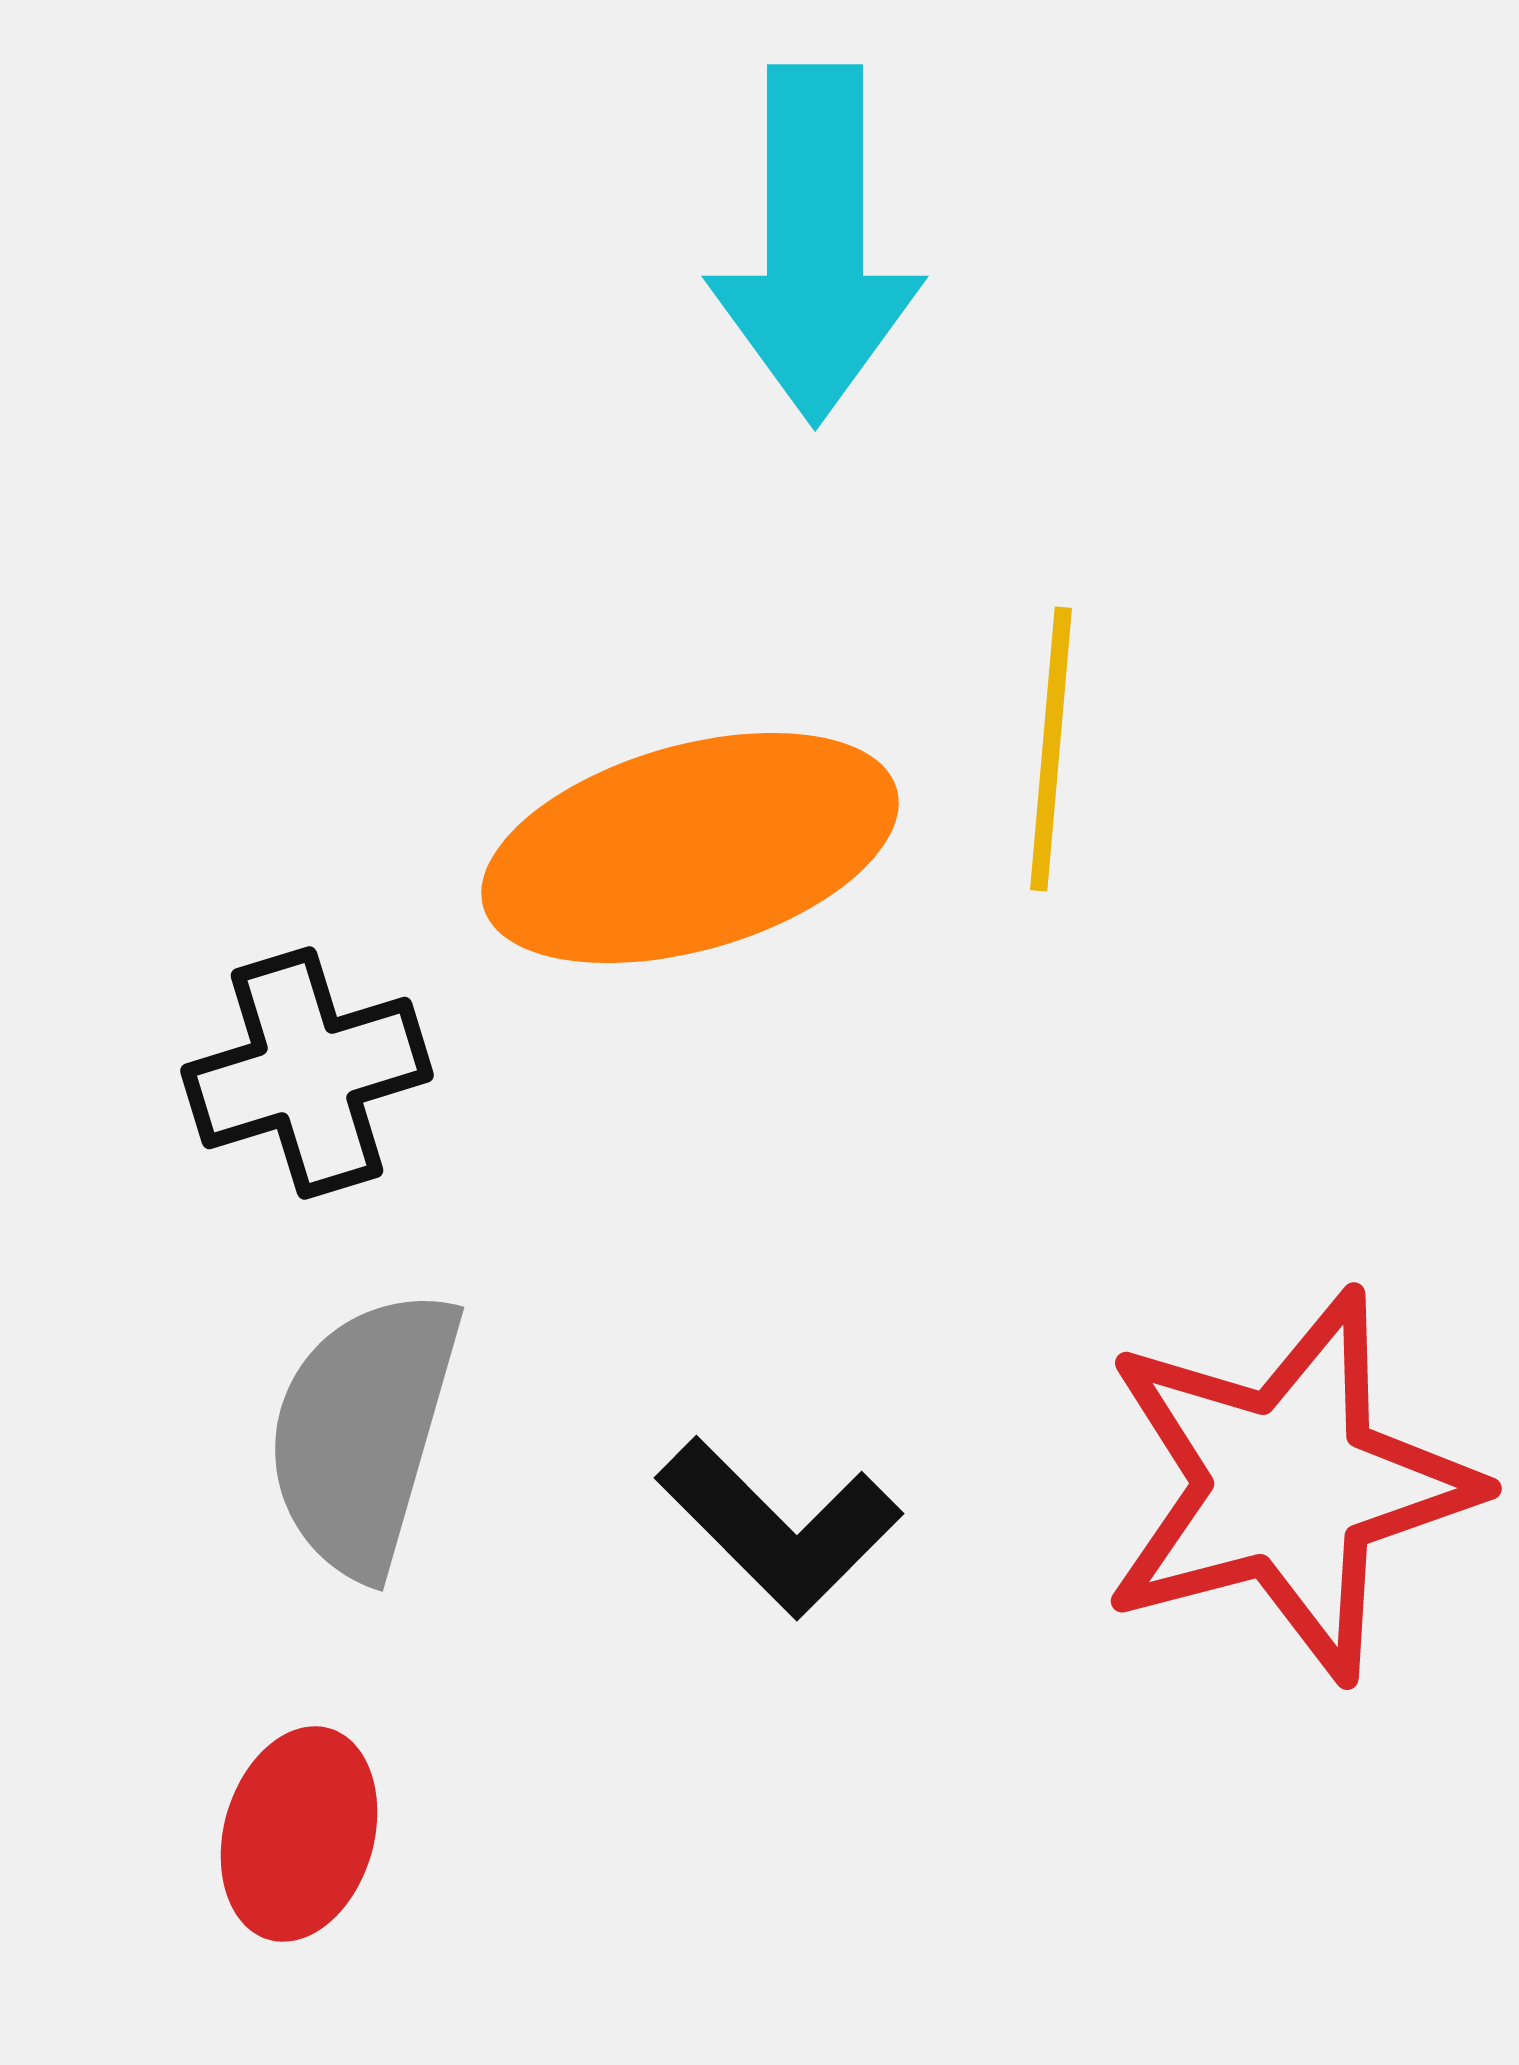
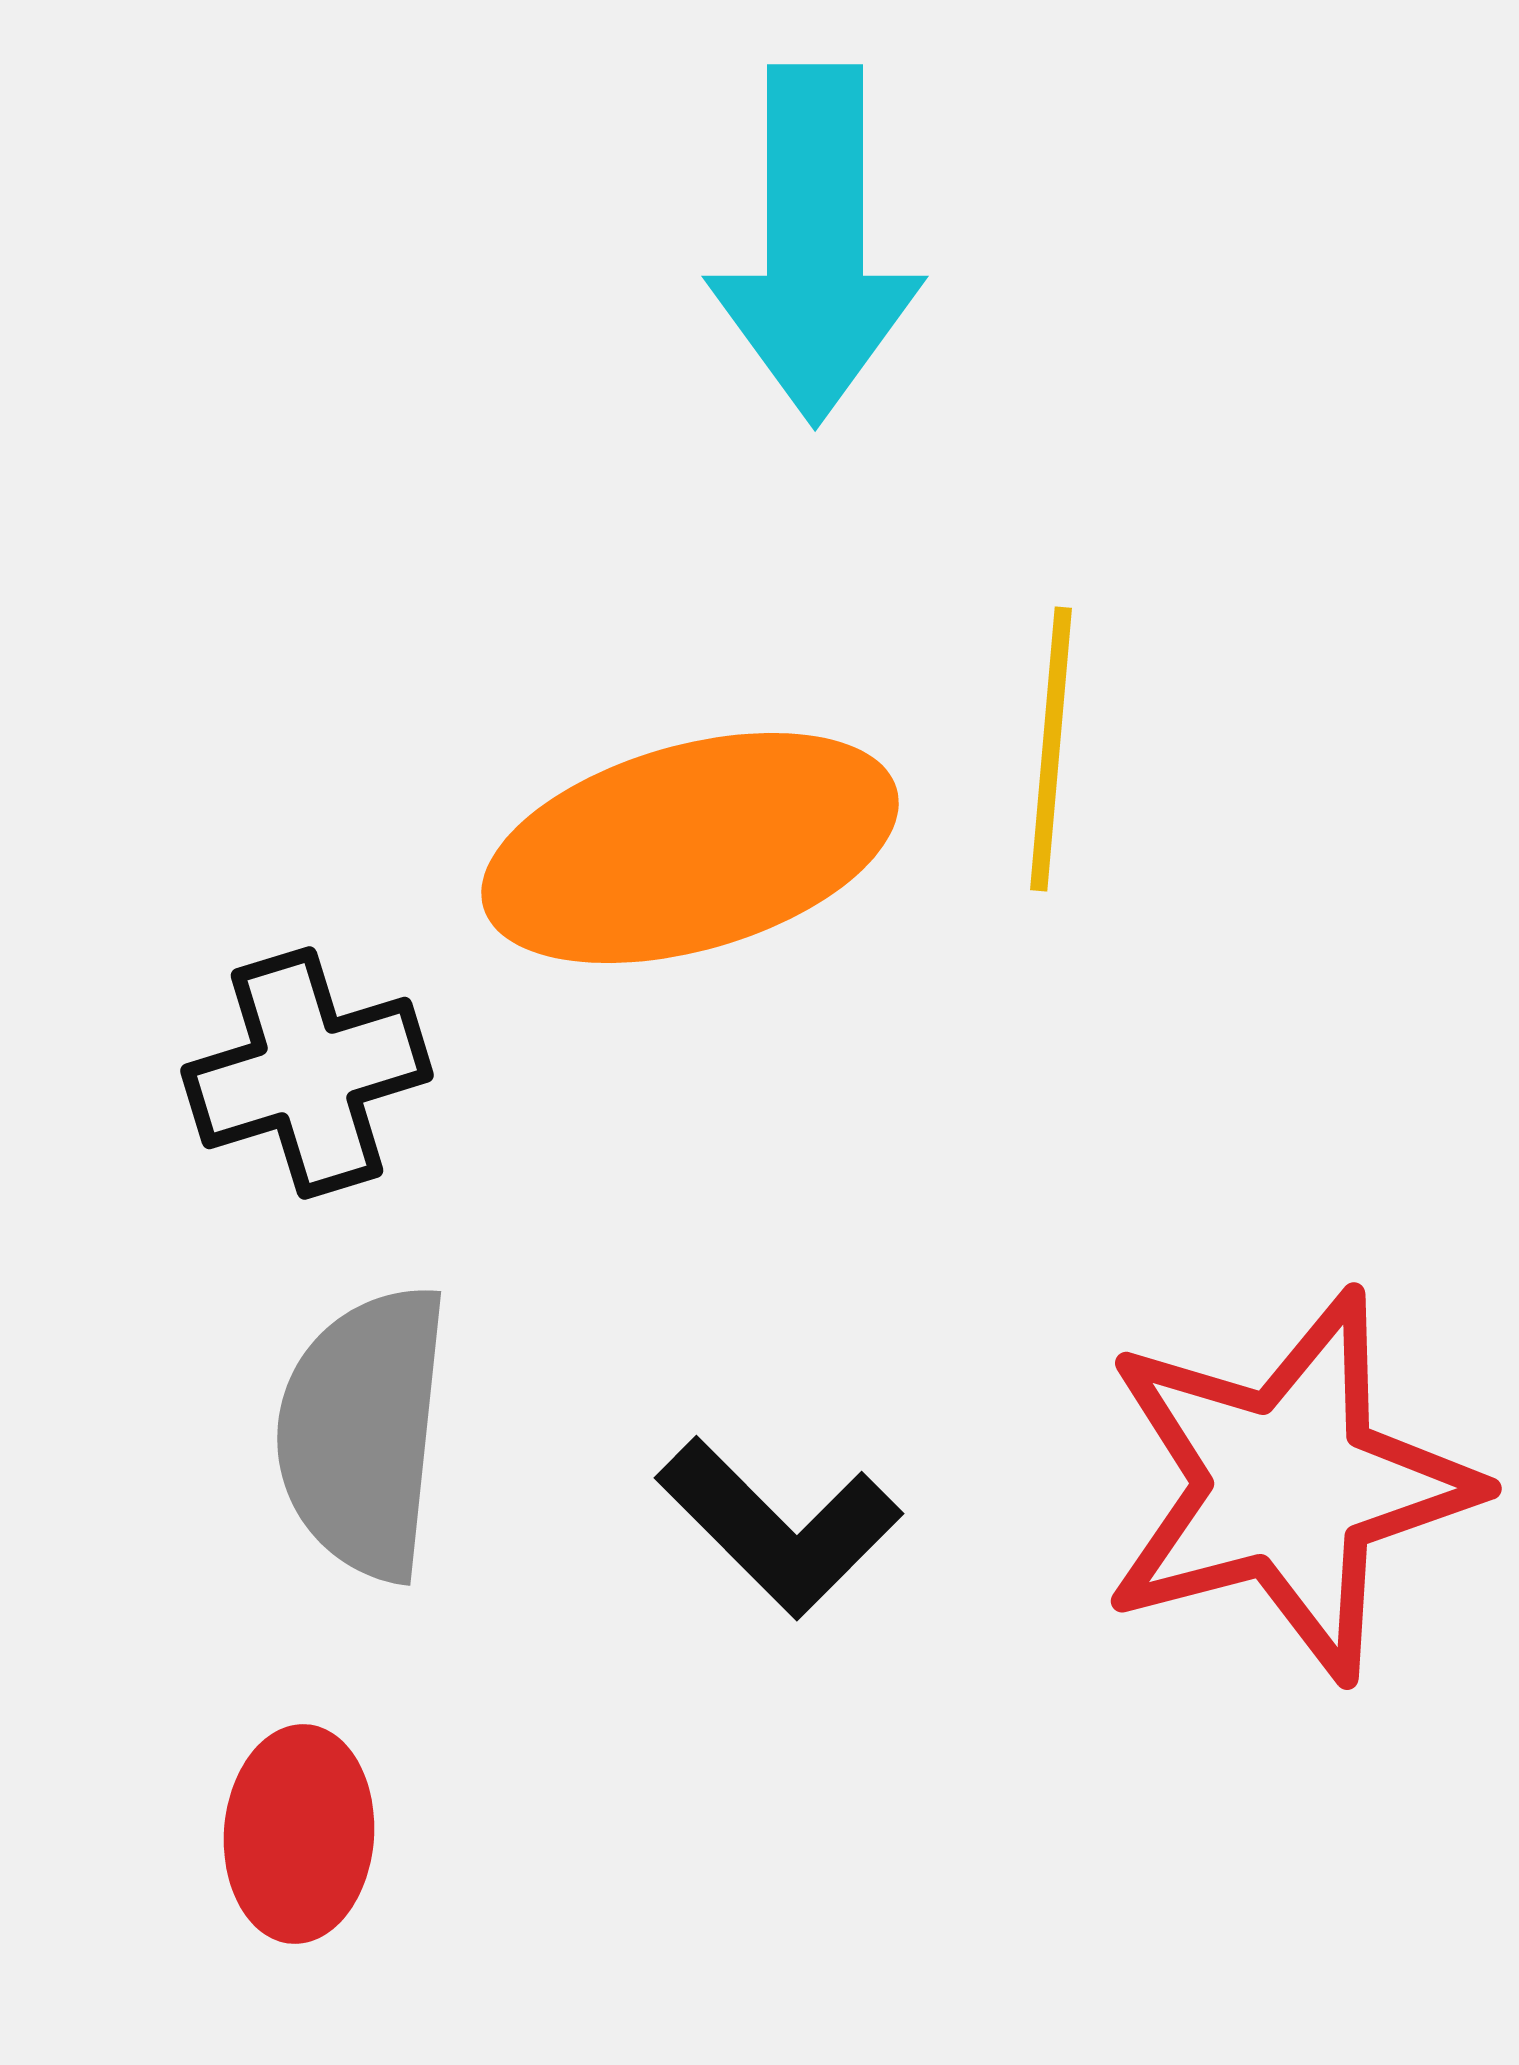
gray semicircle: rotated 10 degrees counterclockwise
red ellipse: rotated 12 degrees counterclockwise
